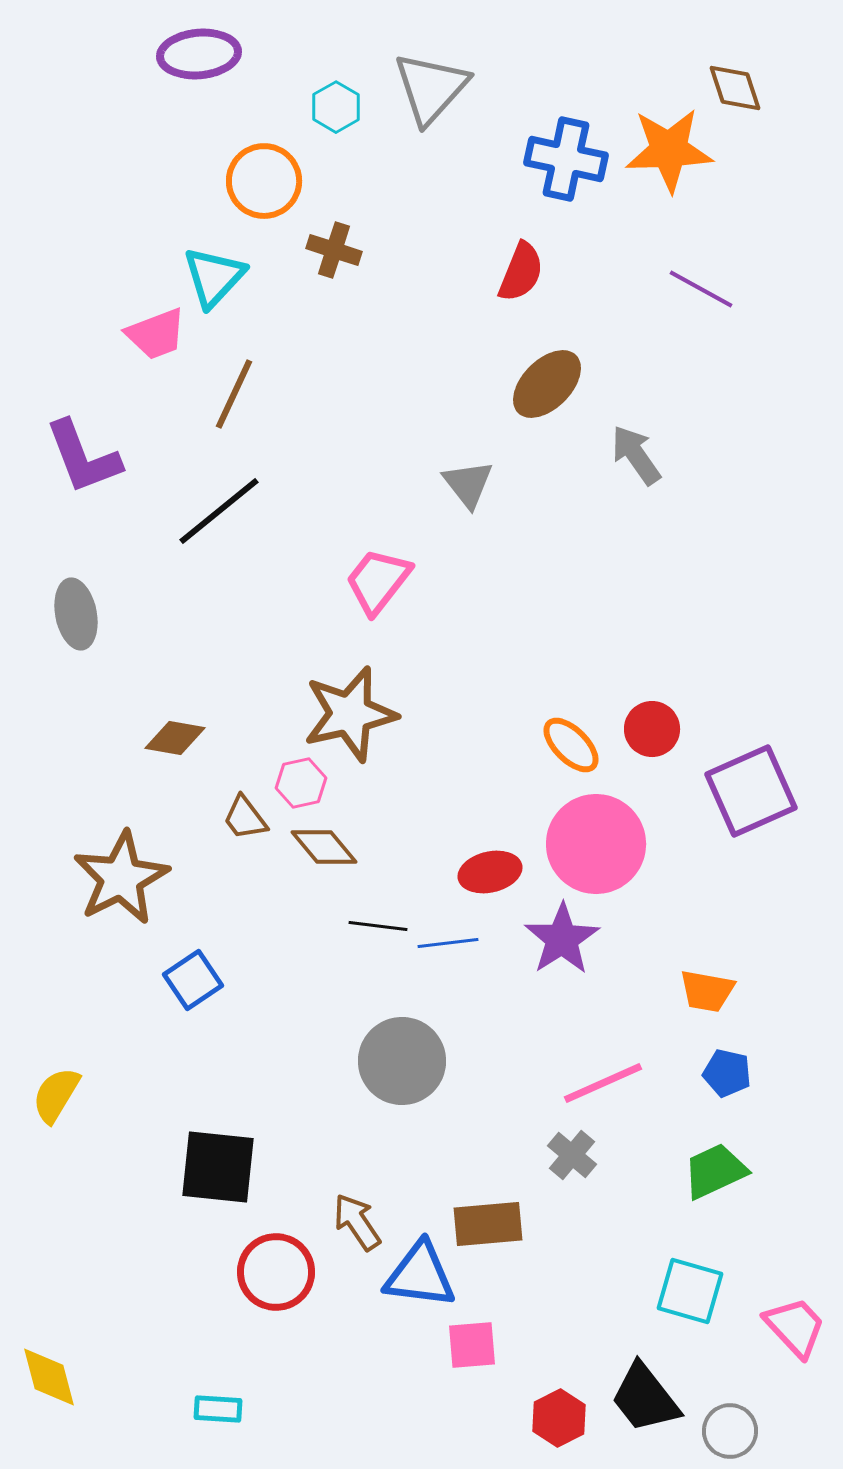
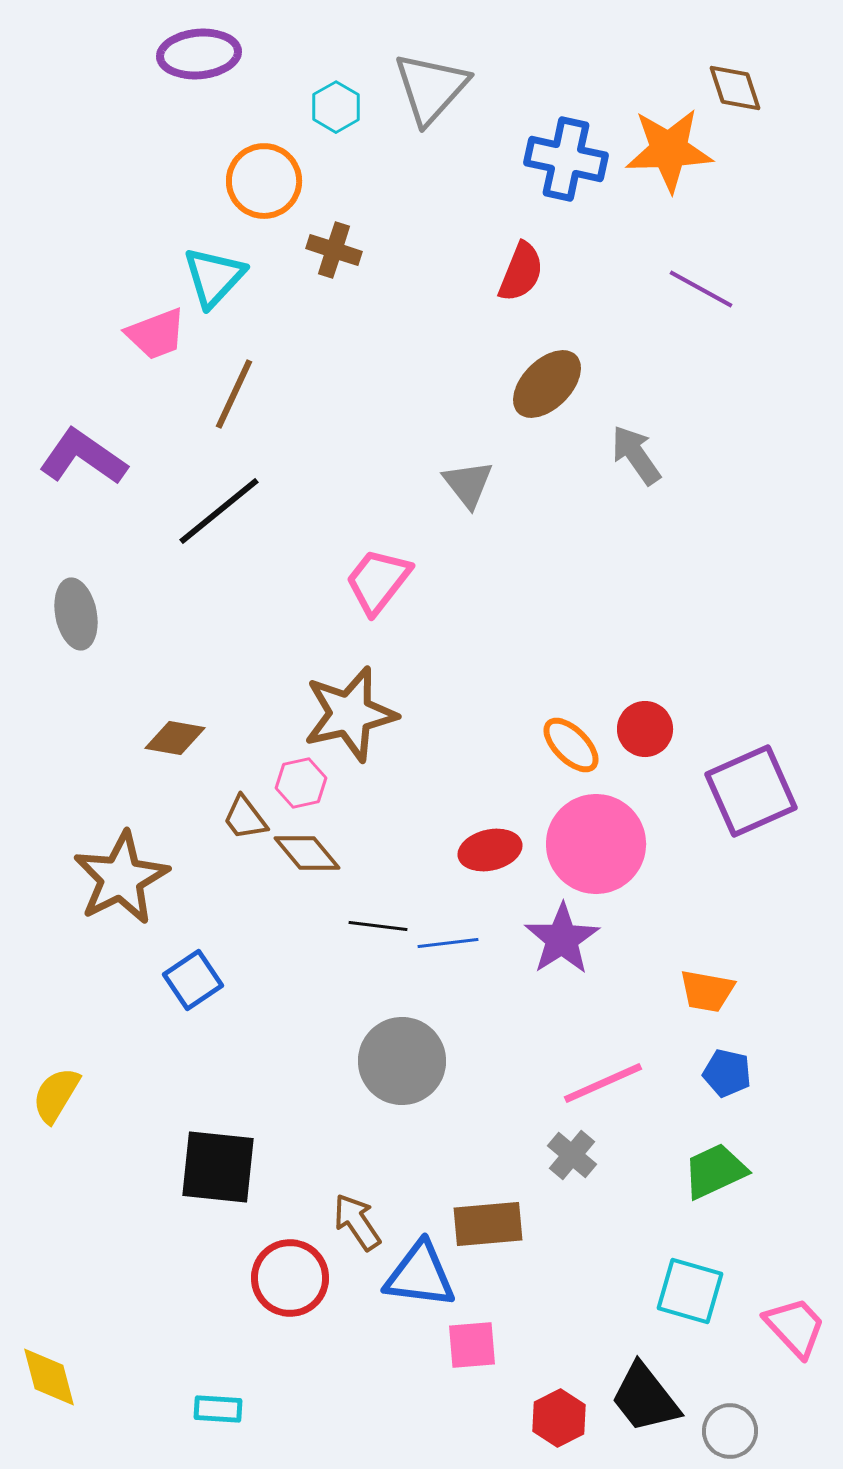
purple L-shape at (83, 457): rotated 146 degrees clockwise
red circle at (652, 729): moved 7 px left
brown diamond at (324, 847): moved 17 px left, 6 px down
red ellipse at (490, 872): moved 22 px up
red circle at (276, 1272): moved 14 px right, 6 px down
